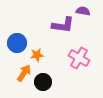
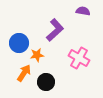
purple L-shape: moved 8 px left, 5 px down; rotated 50 degrees counterclockwise
blue circle: moved 2 px right
black circle: moved 3 px right
